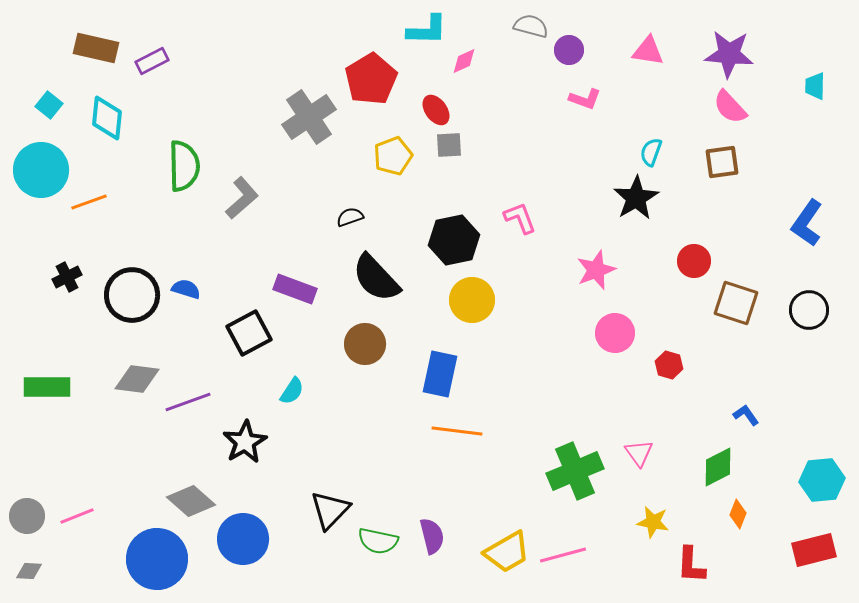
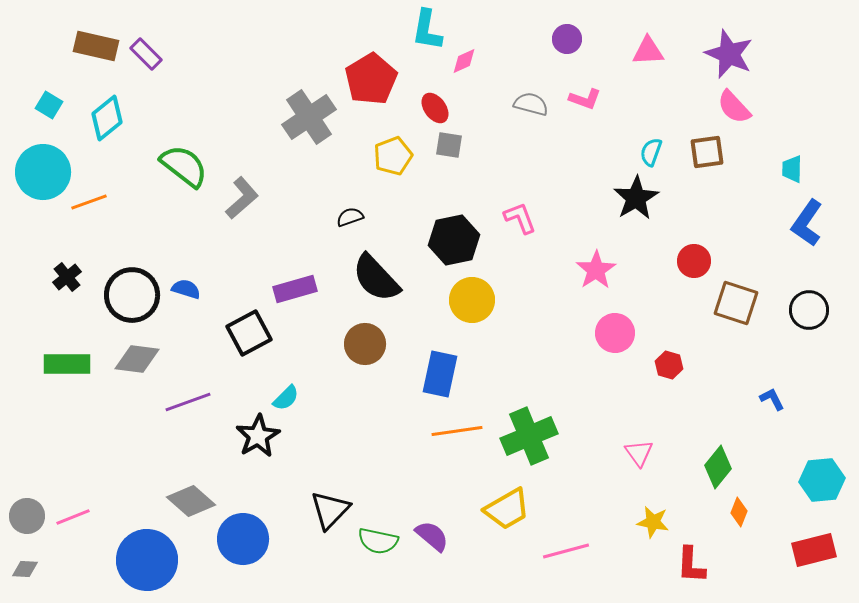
gray semicircle at (531, 26): moved 78 px down
cyan L-shape at (427, 30): rotated 99 degrees clockwise
brown rectangle at (96, 48): moved 2 px up
purple circle at (569, 50): moved 2 px left, 11 px up
pink triangle at (648, 51): rotated 12 degrees counterclockwise
purple star at (729, 54): rotated 18 degrees clockwise
purple rectangle at (152, 61): moved 6 px left, 7 px up; rotated 72 degrees clockwise
cyan trapezoid at (815, 86): moved 23 px left, 83 px down
cyan square at (49, 105): rotated 8 degrees counterclockwise
pink semicircle at (730, 107): moved 4 px right
red ellipse at (436, 110): moved 1 px left, 2 px up
cyan diamond at (107, 118): rotated 45 degrees clockwise
gray square at (449, 145): rotated 12 degrees clockwise
brown square at (722, 162): moved 15 px left, 10 px up
green semicircle at (184, 166): rotated 51 degrees counterclockwise
cyan circle at (41, 170): moved 2 px right, 2 px down
pink star at (596, 270): rotated 12 degrees counterclockwise
black cross at (67, 277): rotated 12 degrees counterclockwise
purple rectangle at (295, 289): rotated 36 degrees counterclockwise
gray diamond at (137, 379): moved 20 px up
green rectangle at (47, 387): moved 20 px right, 23 px up
cyan semicircle at (292, 391): moved 6 px left, 7 px down; rotated 12 degrees clockwise
blue L-shape at (746, 415): moved 26 px right, 16 px up; rotated 8 degrees clockwise
orange line at (457, 431): rotated 15 degrees counterclockwise
black star at (245, 442): moved 13 px right, 6 px up
green diamond at (718, 467): rotated 24 degrees counterclockwise
green cross at (575, 471): moved 46 px left, 35 px up
orange diamond at (738, 514): moved 1 px right, 2 px up
pink line at (77, 516): moved 4 px left, 1 px down
purple semicircle at (432, 536): rotated 36 degrees counterclockwise
yellow trapezoid at (507, 552): moved 43 px up
pink line at (563, 555): moved 3 px right, 4 px up
blue circle at (157, 559): moved 10 px left, 1 px down
gray diamond at (29, 571): moved 4 px left, 2 px up
